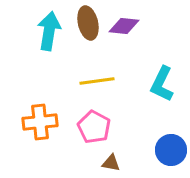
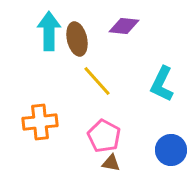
brown ellipse: moved 11 px left, 16 px down
cyan arrow: rotated 9 degrees counterclockwise
yellow line: rotated 56 degrees clockwise
pink pentagon: moved 10 px right, 9 px down
